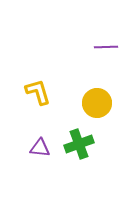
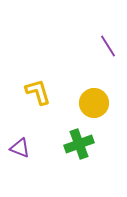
purple line: moved 2 px right, 1 px up; rotated 60 degrees clockwise
yellow circle: moved 3 px left
purple triangle: moved 20 px left; rotated 15 degrees clockwise
